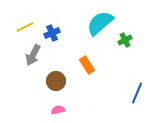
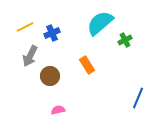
gray arrow: moved 3 px left, 1 px down
brown circle: moved 6 px left, 5 px up
blue line: moved 1 px right, 5 px down
